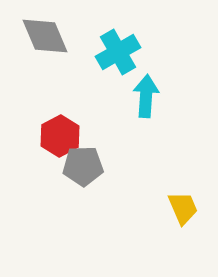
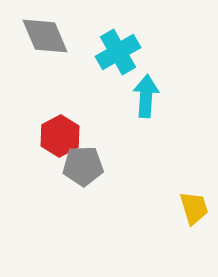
yellow trapezoid: moved 11 px right; rotated 6 degrees clockwise
